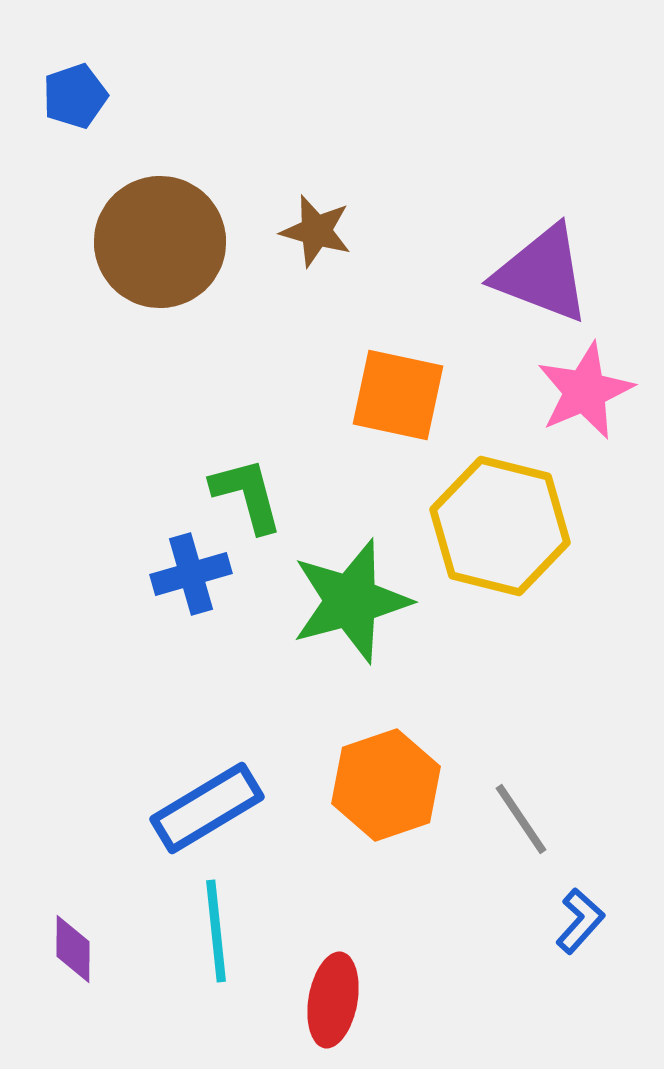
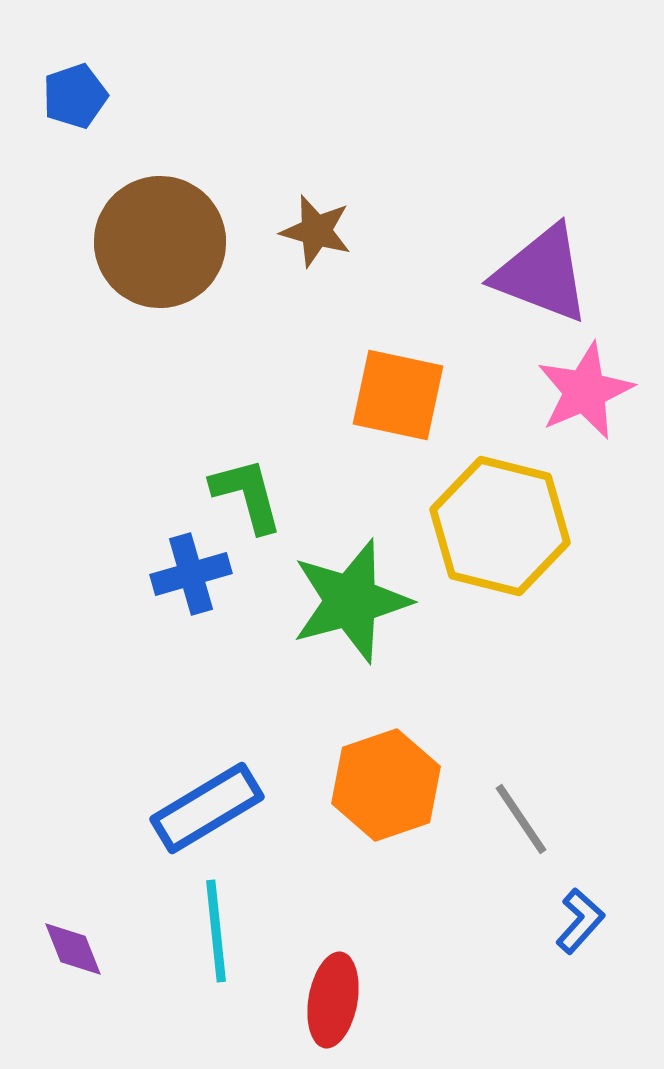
purple diamond: rotated 22 degrees counterclockwise
